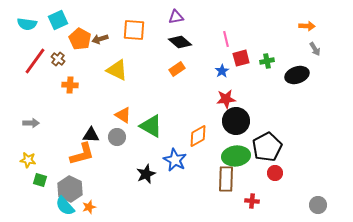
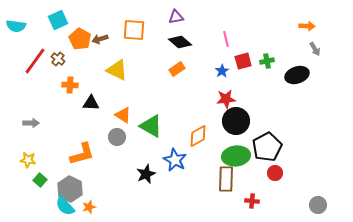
cyan semicircle at (27, 24): moved 11 px left, 2 px down
red square at (241, 58): moved 2 px right, 3 px down
black triangle at (91, 135): moved 32 px up
green square at (40, 180): rotated 24 degrees clockwise
